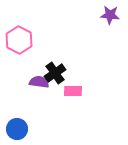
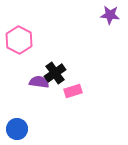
pink rectangle: rotated 18 degrees counterclockwise
